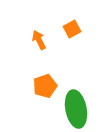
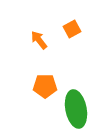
orange arrow: rotated 12 degrees counterclockwise
orange pentagon: rotated 20 degrees clockwise
